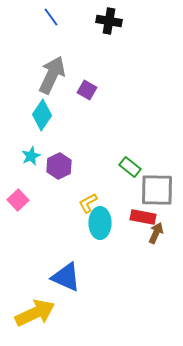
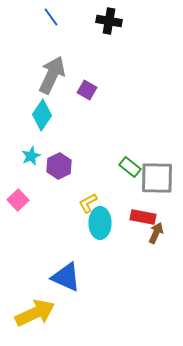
gray square: moved 12 px up
